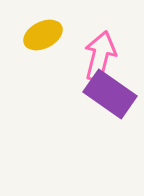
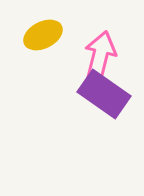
purple rectangle: moved 6 px left
